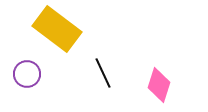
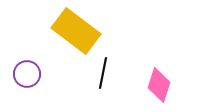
yellow rectangle: moved 19 px right, 2 px down
black line: rotated 36 degrees clockwise
